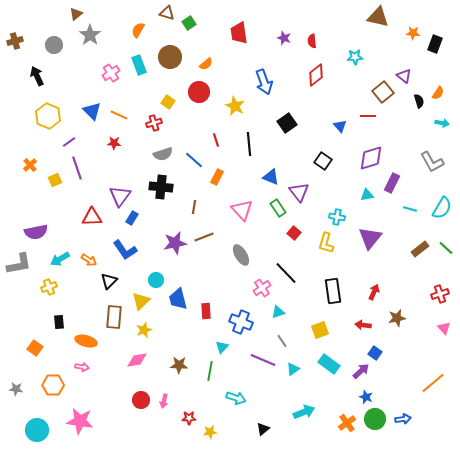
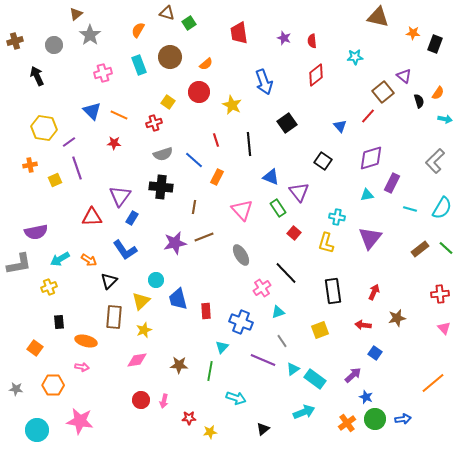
pink cross at (111, 73): moved 8 px left; rotated 18 degrees clockwise
yellow star at (235, 106): moved 3 px left, 1 px up
yellow hexagon at (48, 116): moved 4 px left, 12 px down; rotated 15 degrees counterclockwise
red line at (368, 116): rotated 49 degrees counterclockwise
cyan arrow at (442, 123): moved 3 px right, 4 px up
gray L-shape at (432, 162): moved 3 px right, 1 px up; rotated 75 degrees clockwise
orange cross at (30, 165): rotated 32 degrees clockwise
red cross at (440, 294): rotated 12 degrees clockwise
cyan rectangle at (329, 364): moved 14 px left, 15 px down
purple arrow at (361, 371): moved 8 px left, 4 px down
